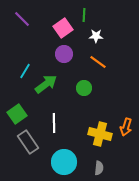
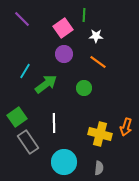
green square: moved 3 px down
